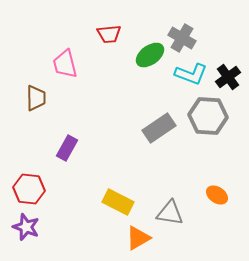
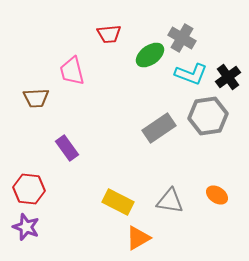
pink trapezoid: moved 7 px right, 7 px down
brown trapezoid: rotated 88 degrees clockwise
gray hexagon: rotated 12 degrees counterclockwise
purple rectangle: rotated 65 degrees counterclockwise
gray triangle: moved 12 px up
